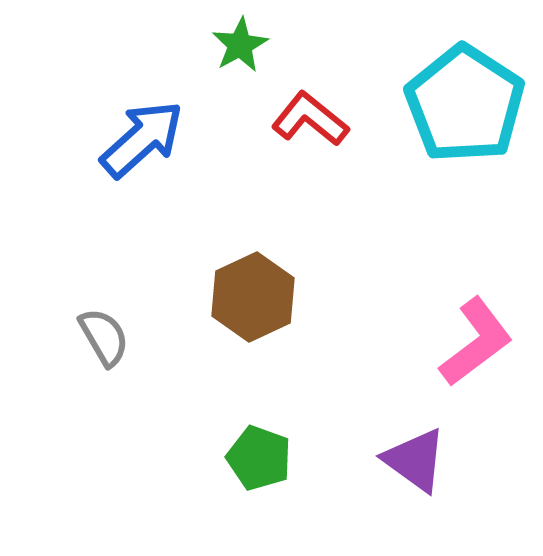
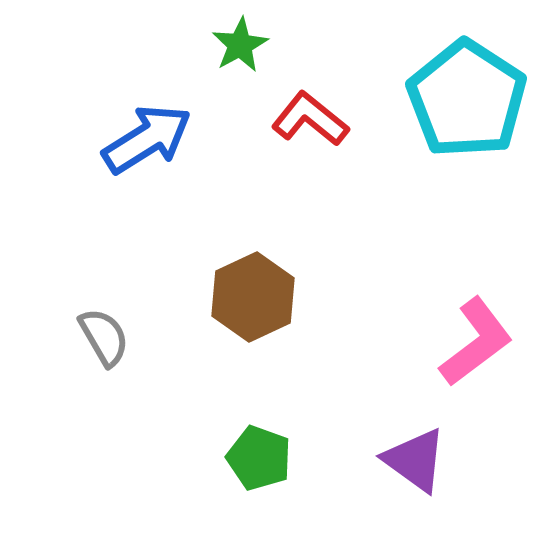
cyan pentagon: moved 2 px right, 5 px up
blue arrow: moved 5 px right; rotated 10 degrees clockwise
